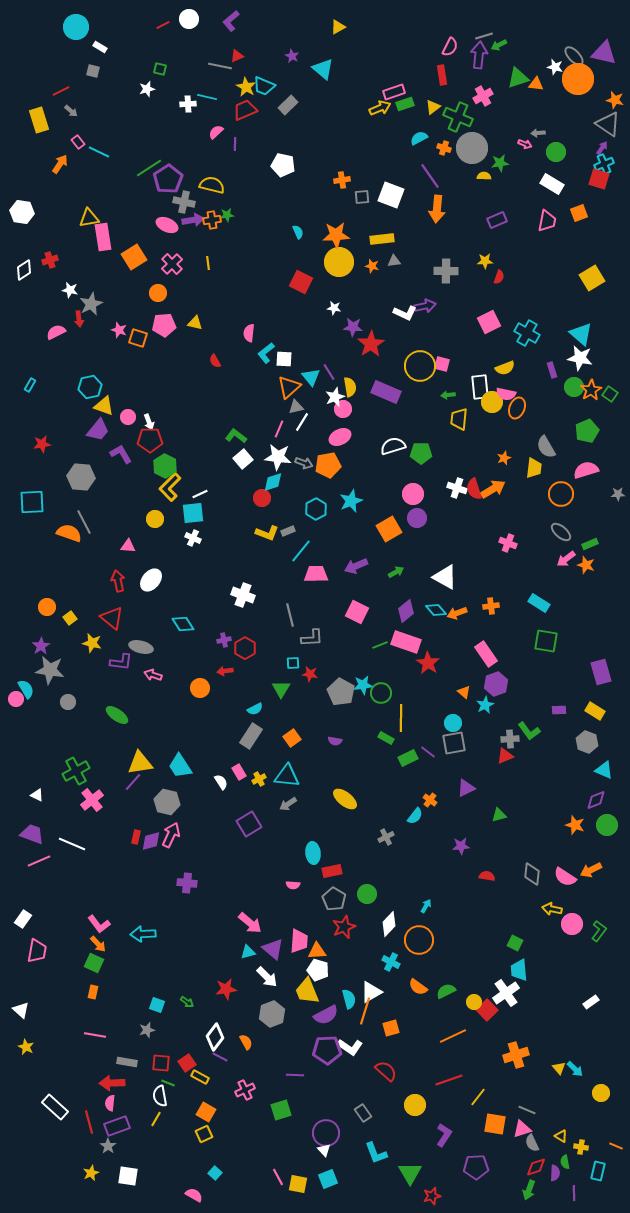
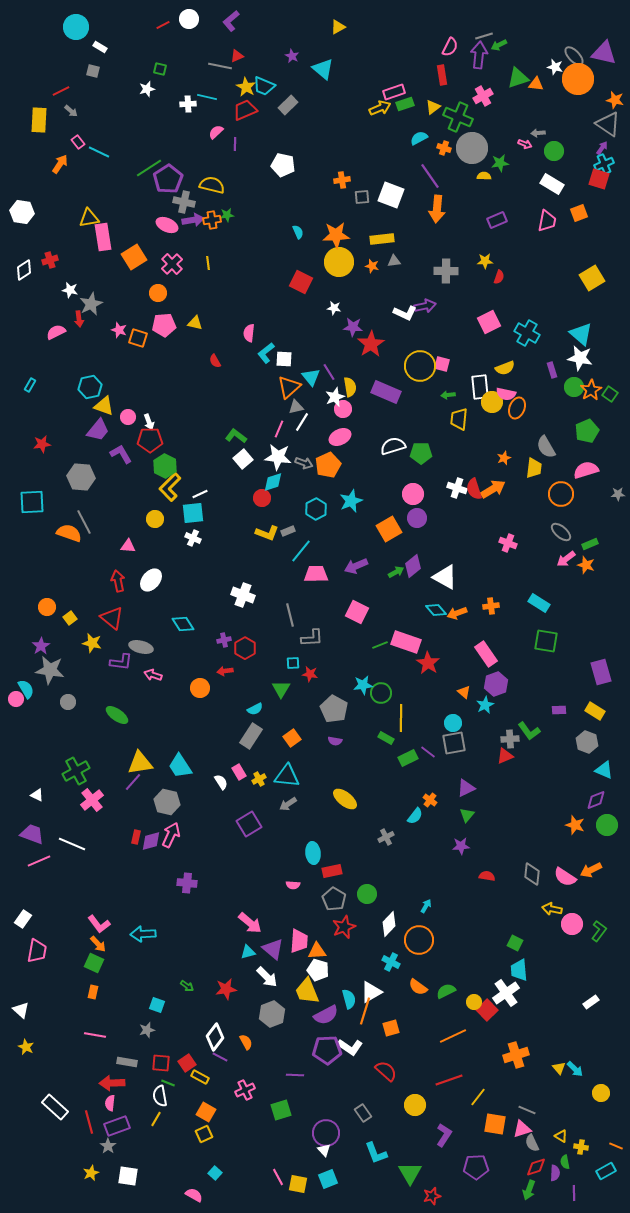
yellow rectangle at (39, 120): rotated 20 degrees clockwise
green circle at (556, 152): moved 2 px left, 1 px up
orange pentagon at (328, 465): rotated 15 degrees counterclockwise
purple diamond at (406, 611): moved 7 px right, 45 px up
gray pentagon at (341, 692): moved 7 px left, 17 px down
green triangle at (499, 815): moved 32 px left; rotated 35 degrees counterclockwise
green arrow at (187, 1002): moved 16 px up
cyan rectangle at (598, 1171): moved 8 px right; rotated 48 degrees clockwise
